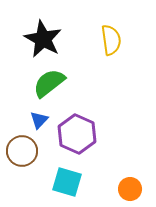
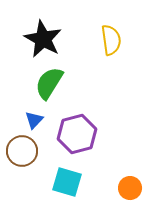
green semicircle: rotated 20 degrees counterclockwise
blue triangle: moved 5 px left
purple hexagon: rotated 21 degrees clockwise
orange circle: moved 1 px up
